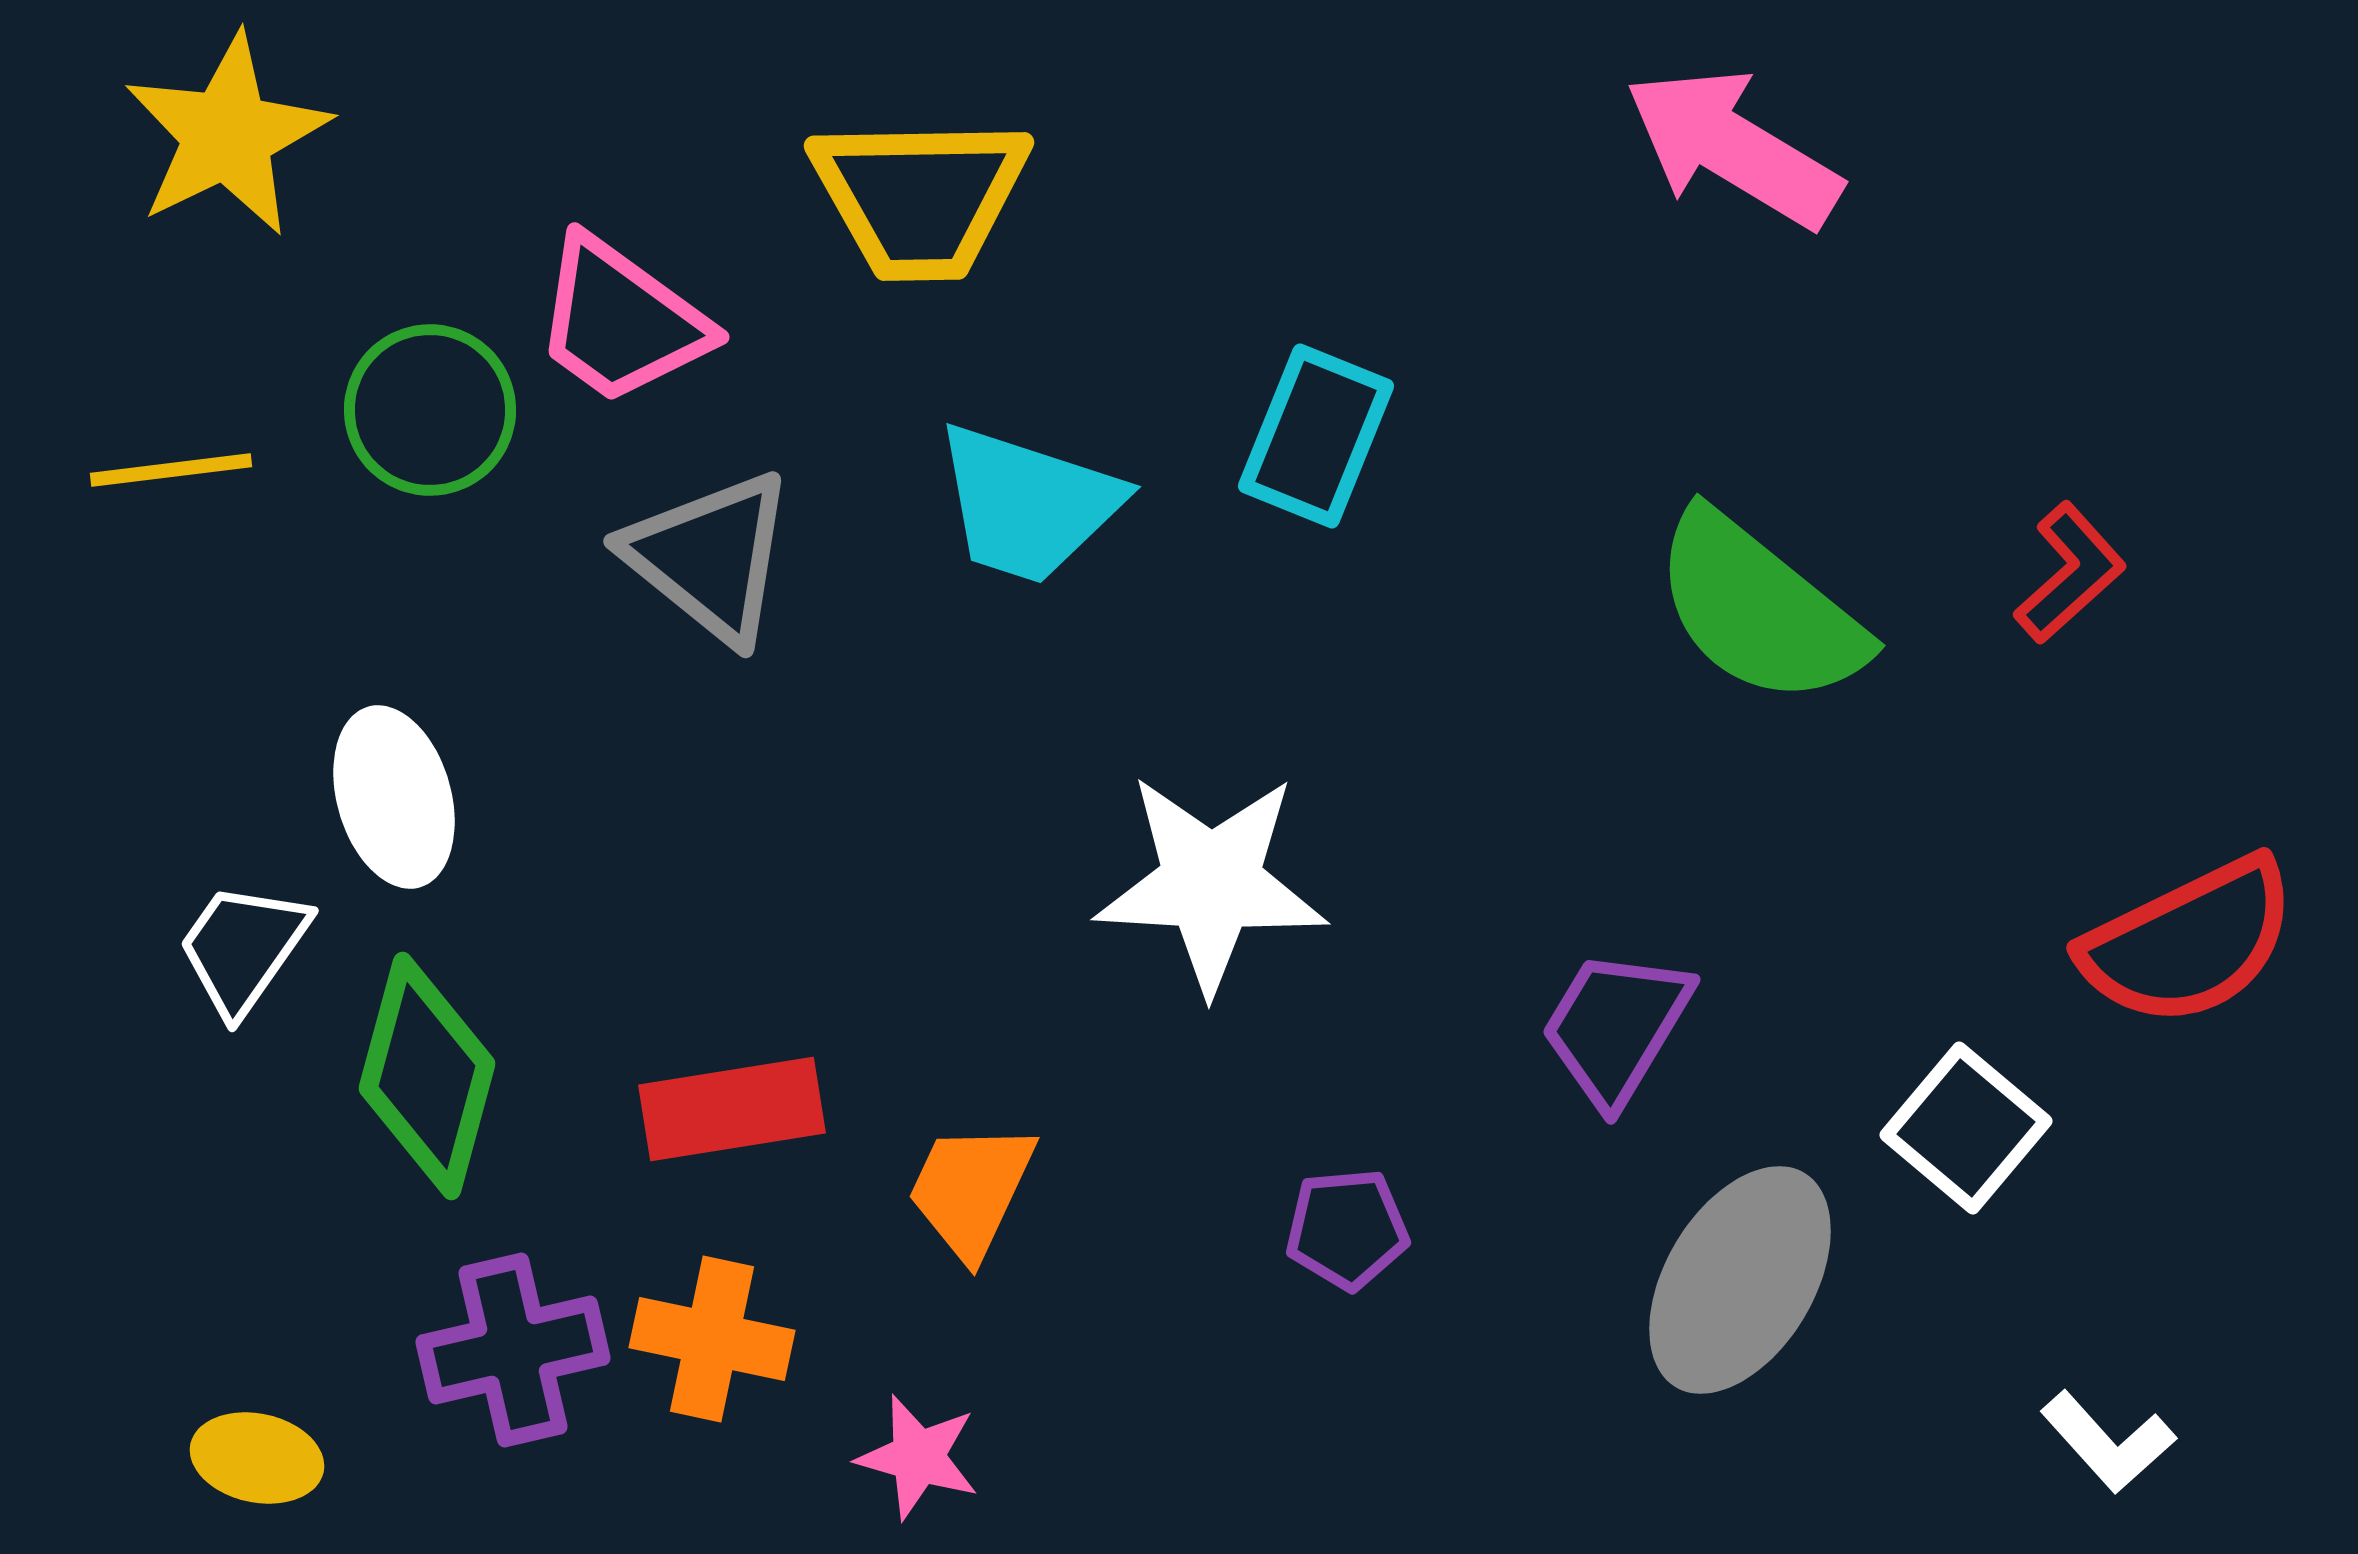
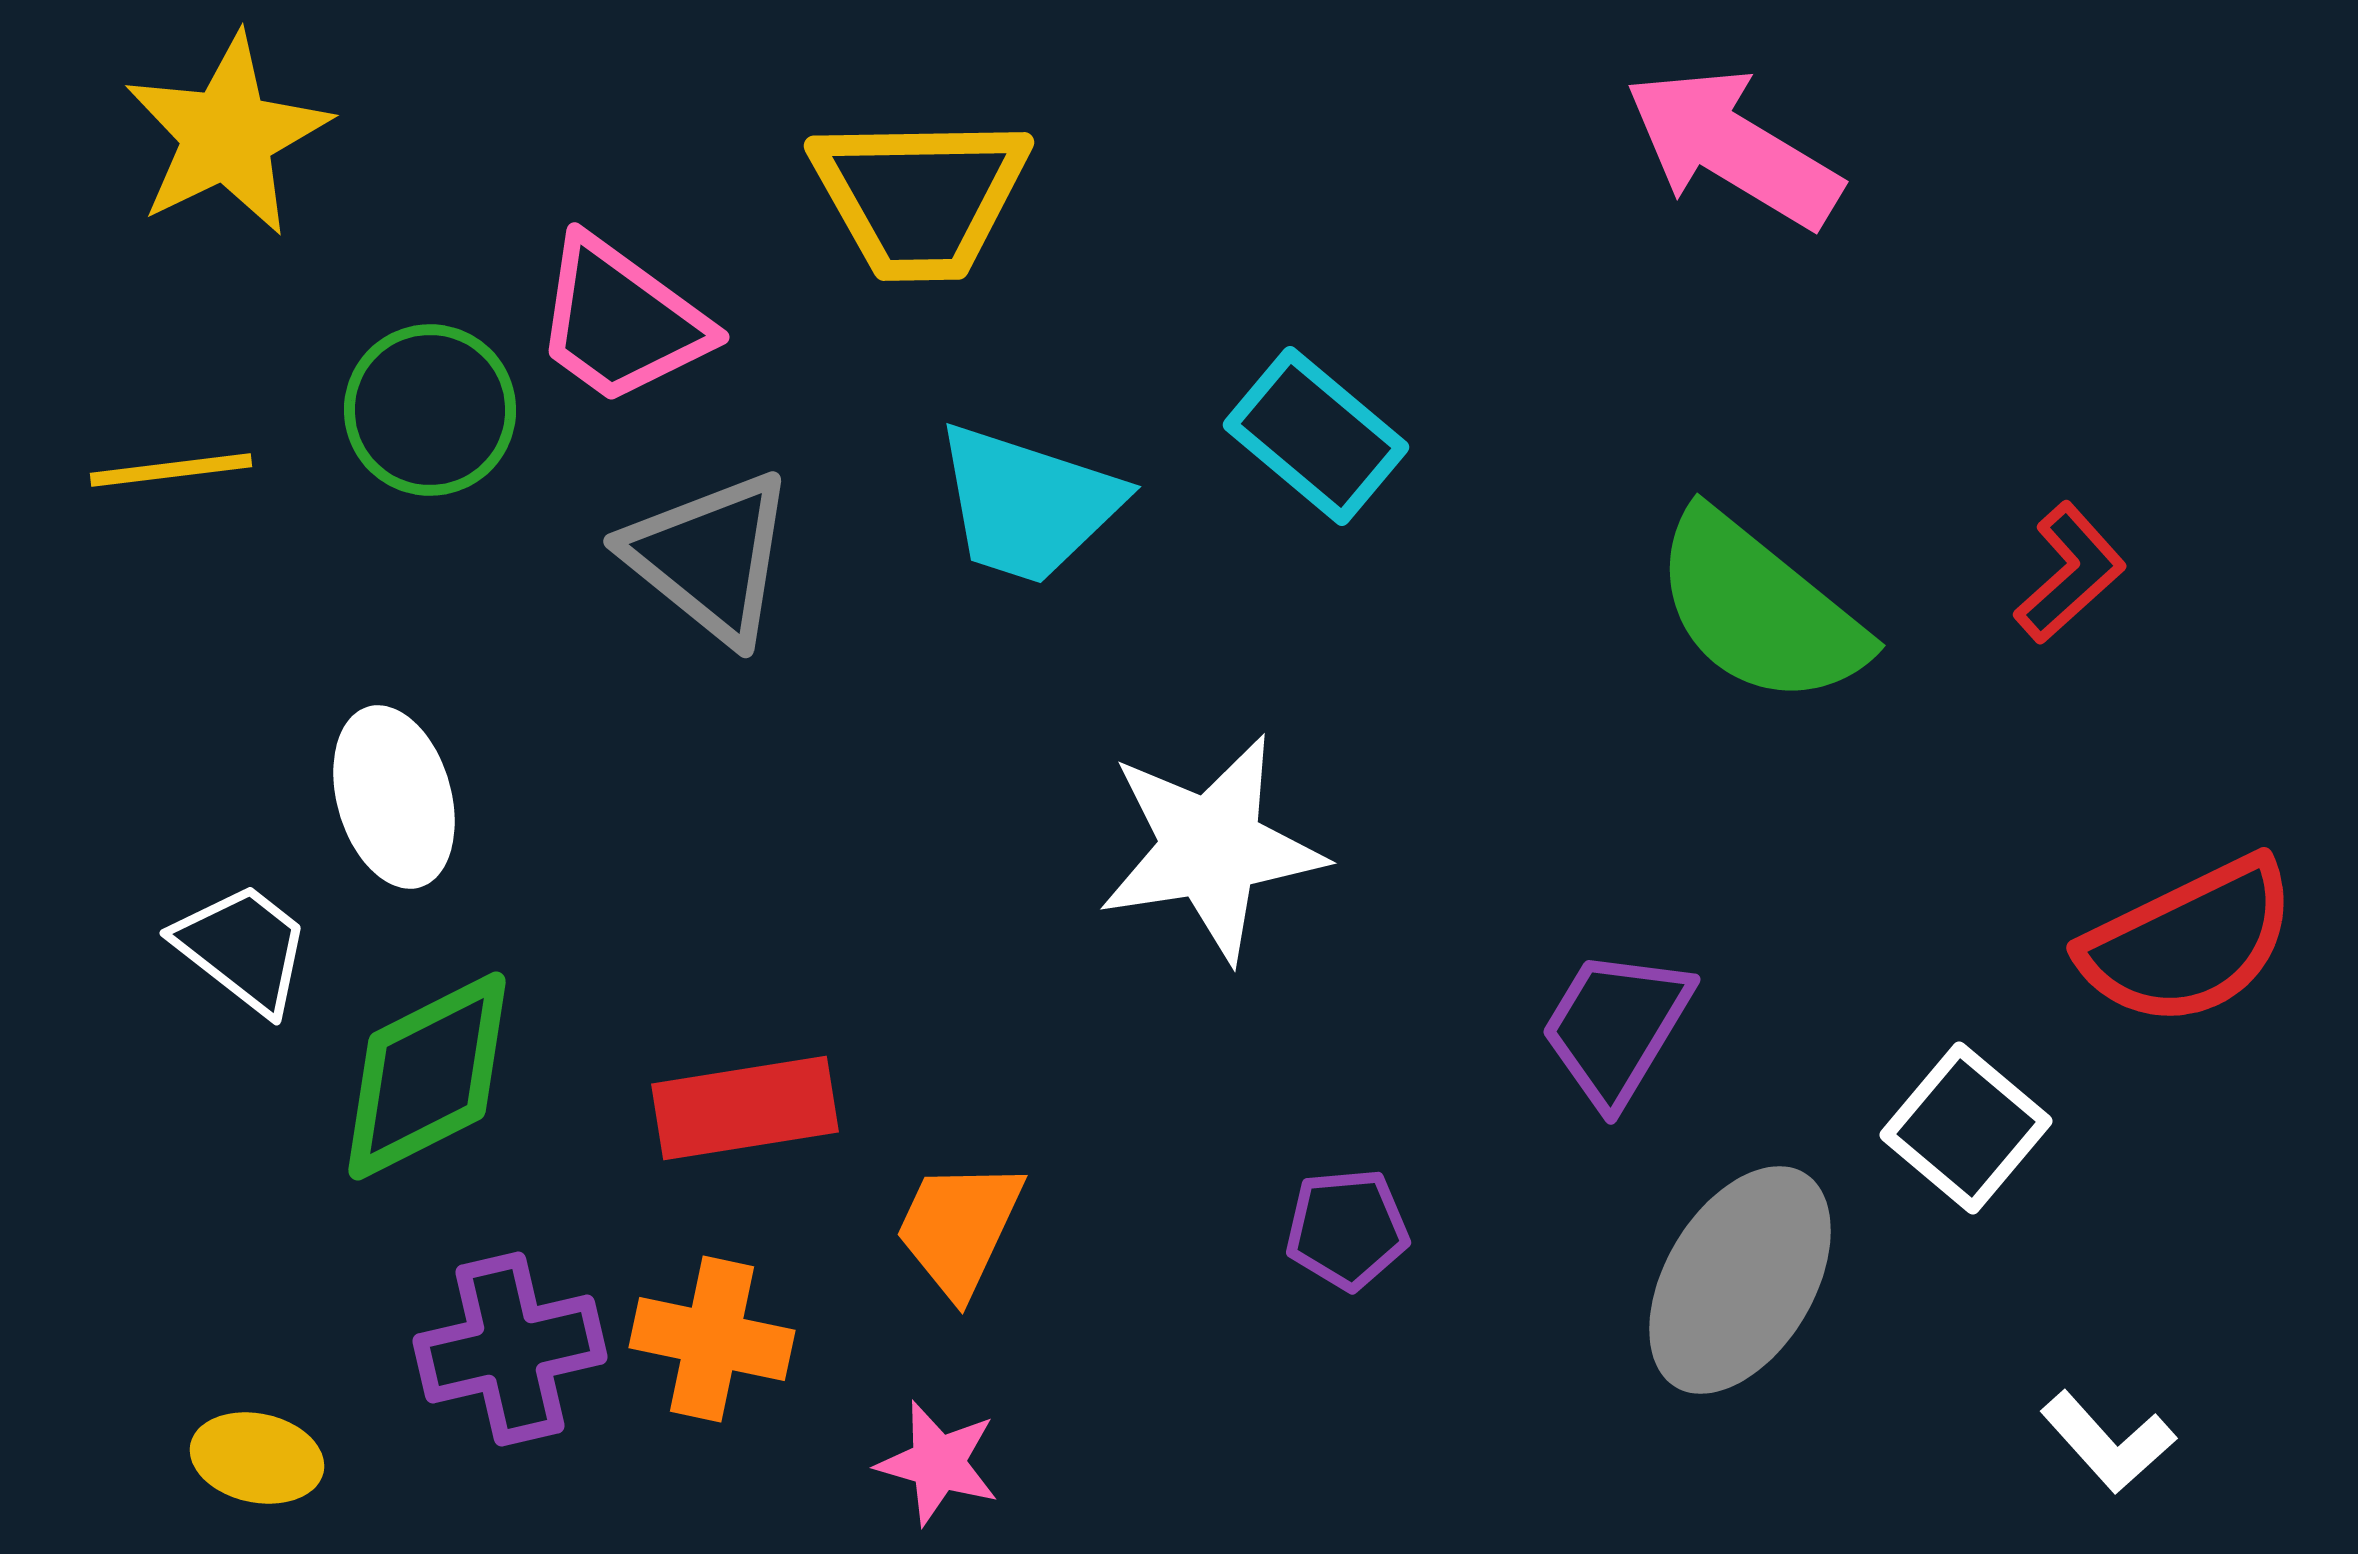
cyan rectangle: rotated 72 degrees counterclockwise
white star: moved 35 px up; rotated 12 degrees counterclockwise
white trapezoid: rotated 93 degrees clockwise
green diamond: rotated 48 degrees clockwise
red rectangle: moved 13 px right, 1 px up
orange trapezoid: moved 12 px left, 38 px down
purple cross: moved 3 px left, 1 px up
pink star: moved 20 px right, 6 px down
